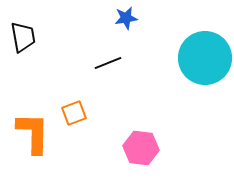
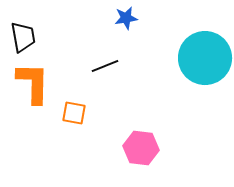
black line: moved 3 px left, 3 px down
orange square: rotated 30 degrees clockwise
orange L-shape: moved 50 px up
